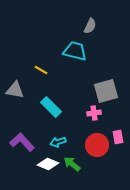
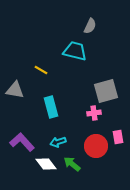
cyan rectangle: rotated 30 degrees clockwise
red circle: moved 1 px left, 1 px down
white diamond: moved 2 px left; rotated 30 degrees clockwise
